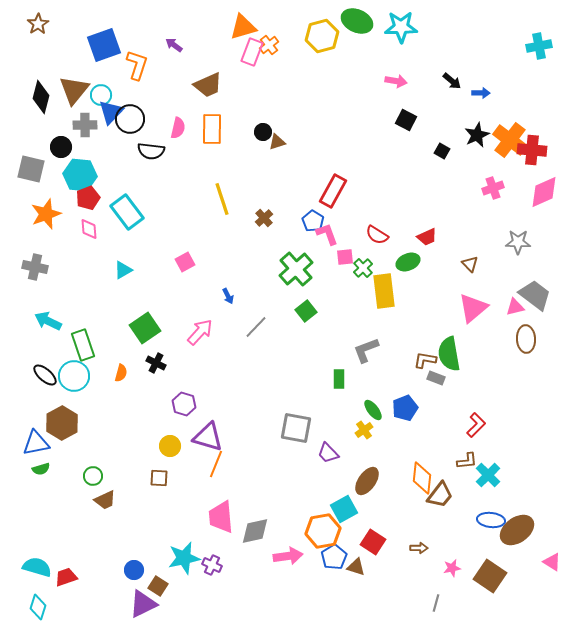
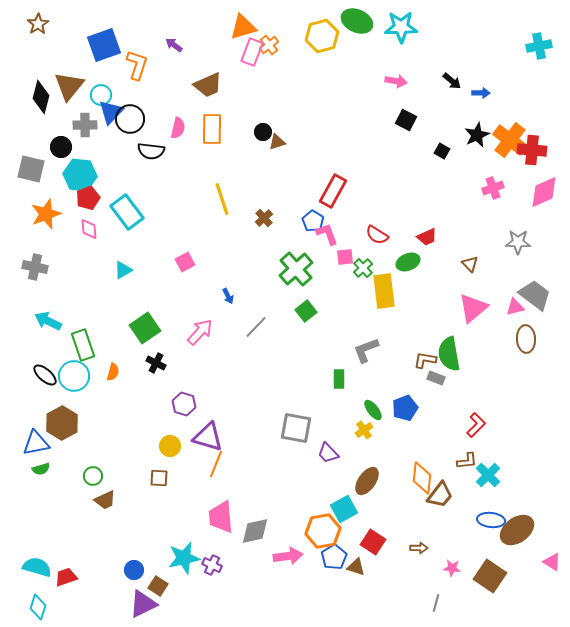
brown triangle at (74, 90): moved 5 px left, 4 px up
orange semicircle at (121, 373): moved 8 px left, 1 px up
pink star at (452, 568): rotated 18 degrees clockwise
